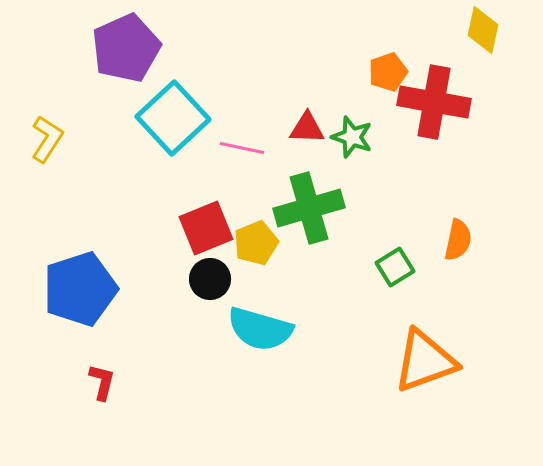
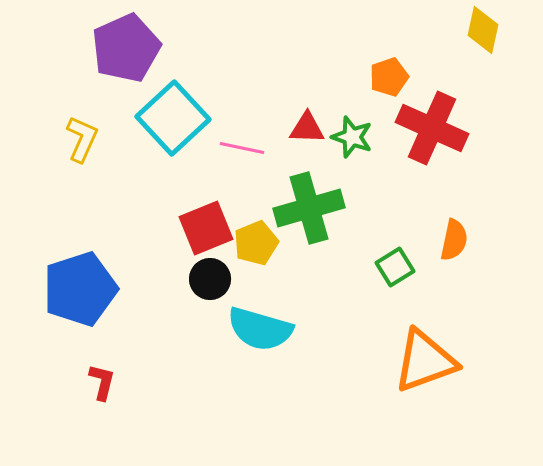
orange pentagon: moved 1 px right, 5 px down
red cross: moved 2 px left, 26 px down; rotated 14 degrees clockwise
yellow L-shape: moved 35 px right; rotated 9 degrees counterclockwise
orange semicircle: moved 4 px left
